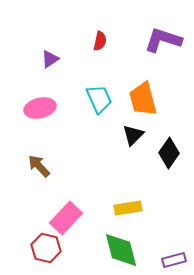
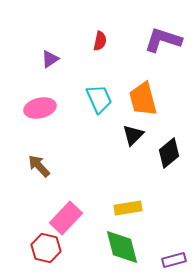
black diamond: rotated 16 degrees clockwise
green diamond: moved 1 px right, 3 px up
